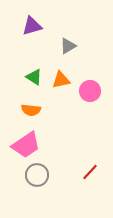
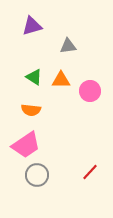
gray triangle: rotated 24 degrees clockwise
orange triangle: rotated 12 degrees clockwise
